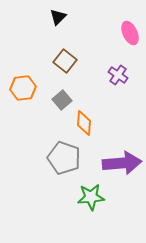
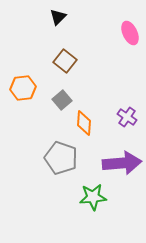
purple cross: moved 9 px right, 42 px down
gray pentagon: moved 3 px left
green star: moved 2 px right
